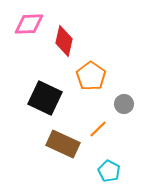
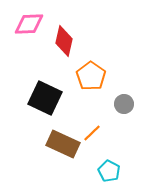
orange line: moved 6 px left, 4 px down
